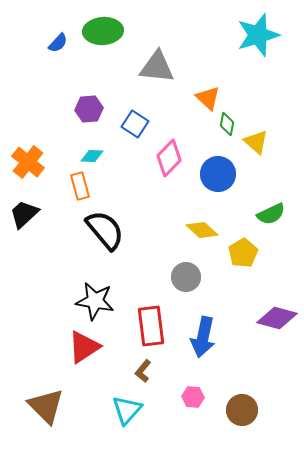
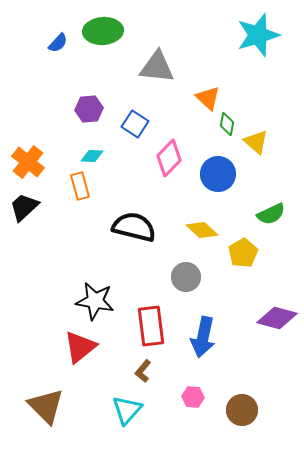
black trapezoid: moved 7 px up
black semicircle: moved 29 px right, 3 px up; rotated 36 degrees counterclockwise
red triangle: moved 4 px left; rotated 6 degrees counterclockwise
